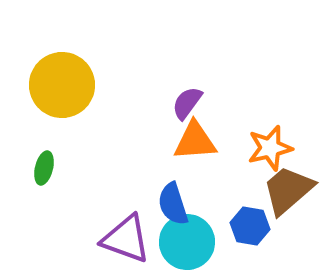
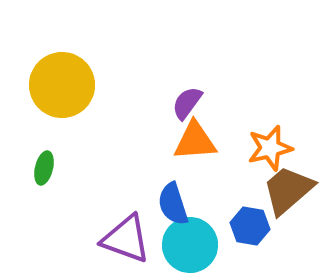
cyan circle: moved 3 px right, 3 px down
